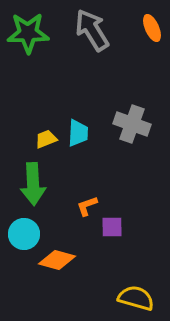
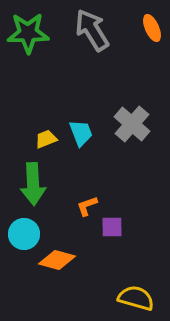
gray cross: rotated 21 degrees clockwise
cyan trapezoid: moved 3 px right; rotated 24 degrees counterclockwise
